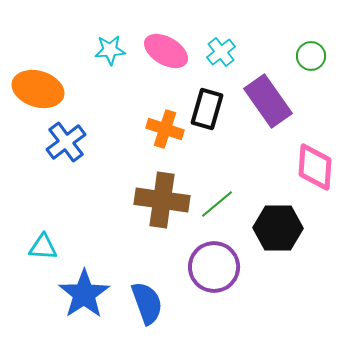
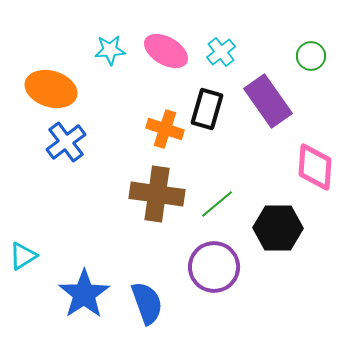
orange ellipse: moved 13 px right
brown cross: moved 5 px left, 6 px up
cyan triangle: moved 20 px left, 9 px down; rotated 36 degrees counterclockwise
